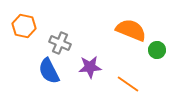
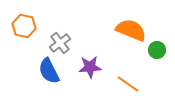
gray cross: rotated 30 degrees clockwise
